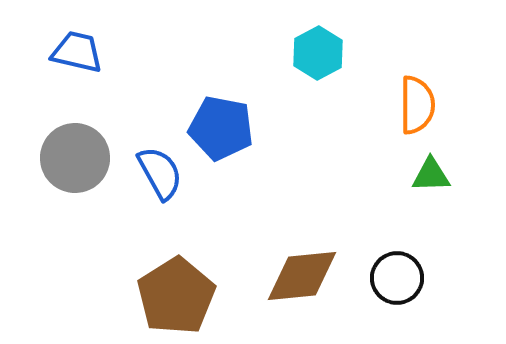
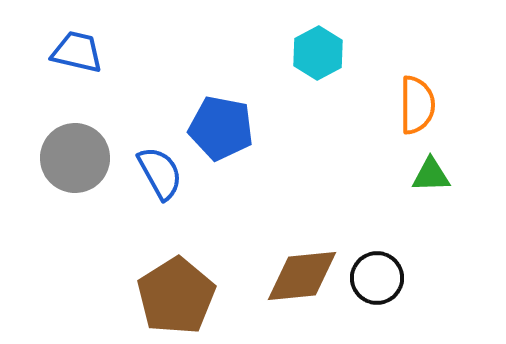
black circle: moved 20 px left
